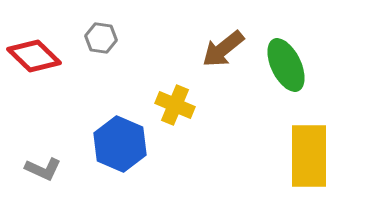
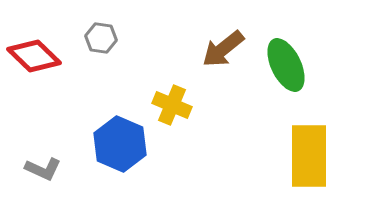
yellow cross: moved 3 px left
